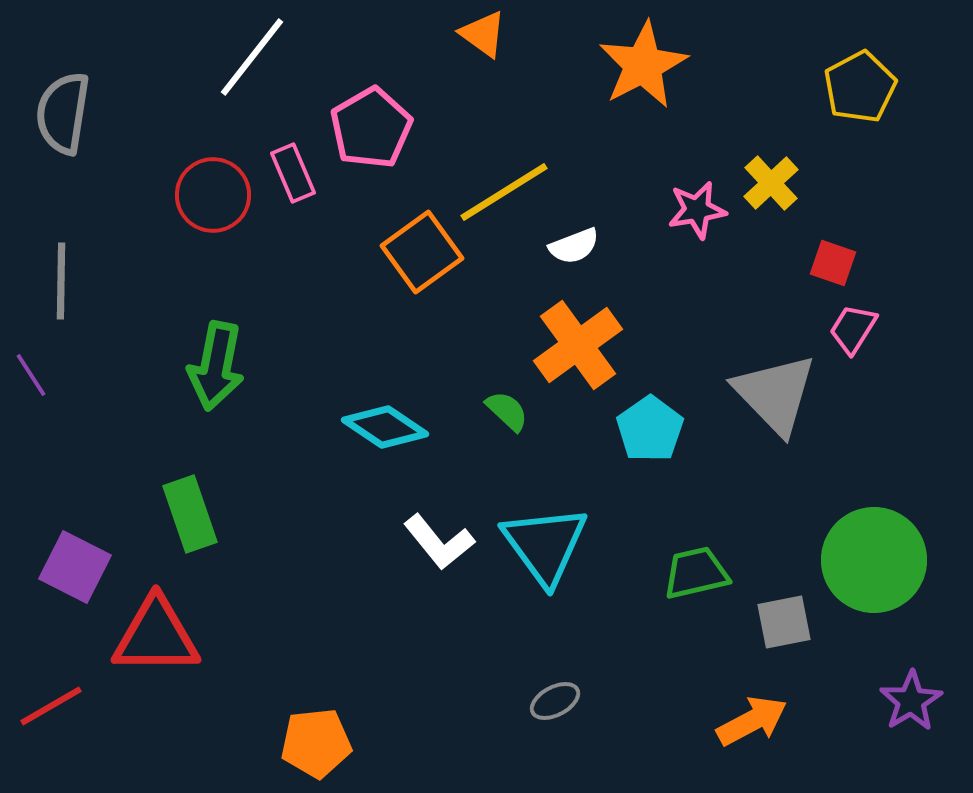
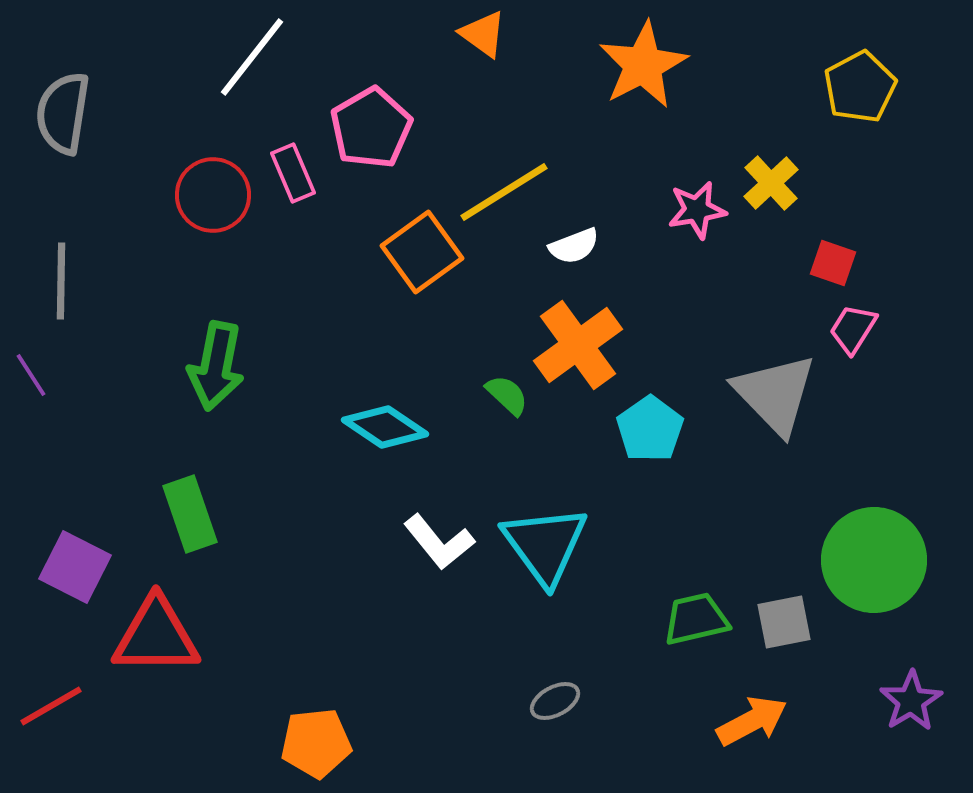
green semicircle: moved 16 px up
green trapezoid: moved 46 px down
